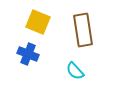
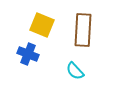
yellow square: moved 4 px right, 3 px down
brown rectangle: rotated 12 degrees clockwise
